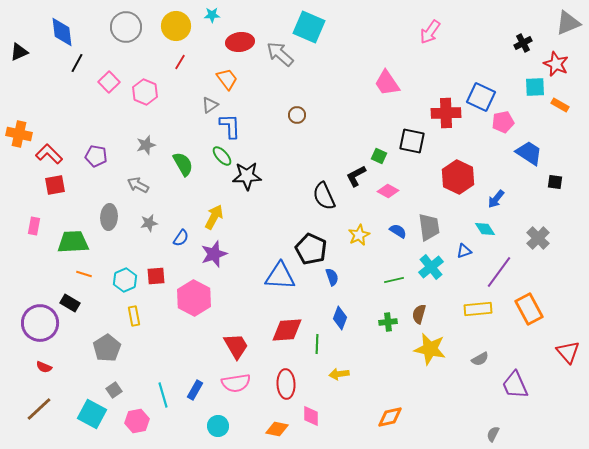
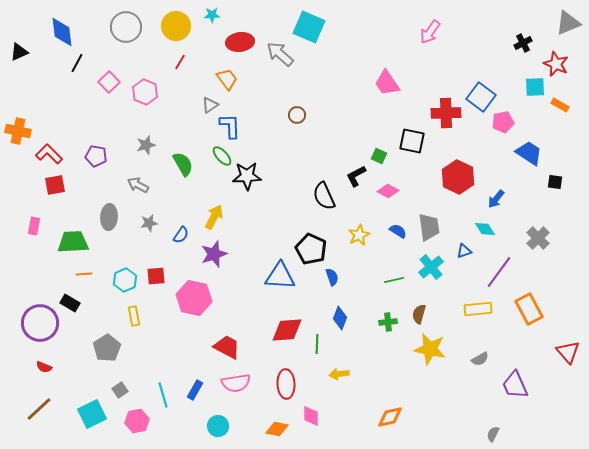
blue square at (481, 97): rotated 12 degrees clockwise
orange cross at (19, 134): moved 1 px left, 3 px up
blue semicircle at (181, 238): moved 3 px up
orange line at (84, 274): rotated 21 degrees counterclockwise
pink hexagon at (194, 298): rotated 16 degrees counterclockwise
red trapezoid at (236, 346): moved 9 px left, 1 px down; rotated 32 degrees counterclockwise
gray square at (114, 390): moved 6 px right
cyan square at (92, 414): rotated 36 degrees clockwise
